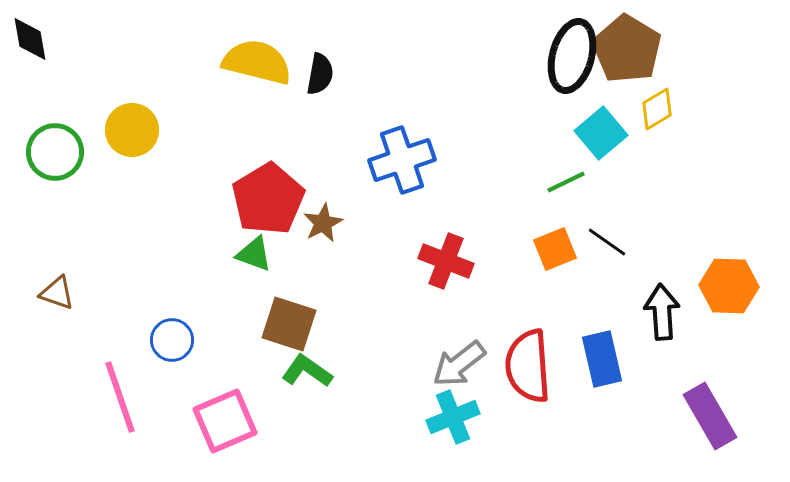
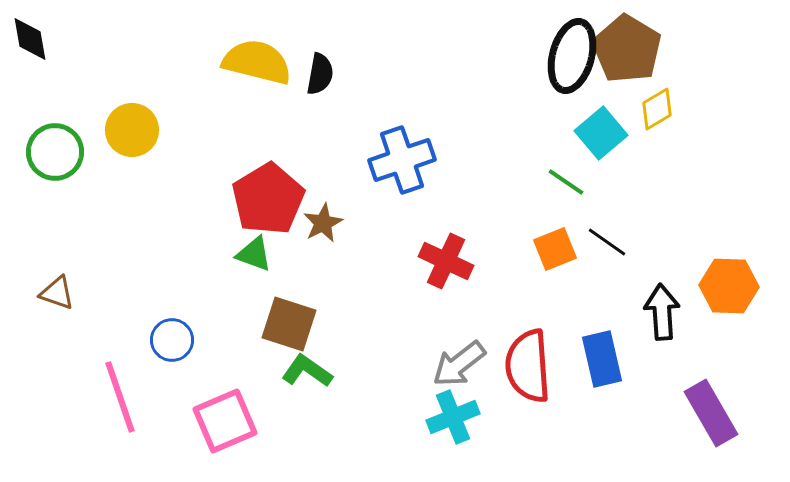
green line: rotated 60 degrees clockwise
red cross: rotated 4 degrees clockwise
purple rectangle: moved 1 px right, 3 px up
